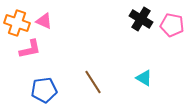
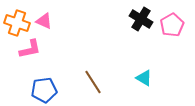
pink pentagon: rotated 30 degrees clockwise
